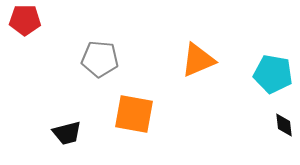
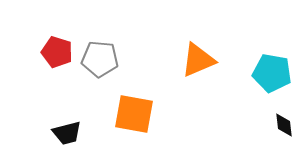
red pentagon: moved 32 px right, 32 px down; rotated 16 degrees clockwise
cyan pentagon: moved 1 px left, 1 px up
